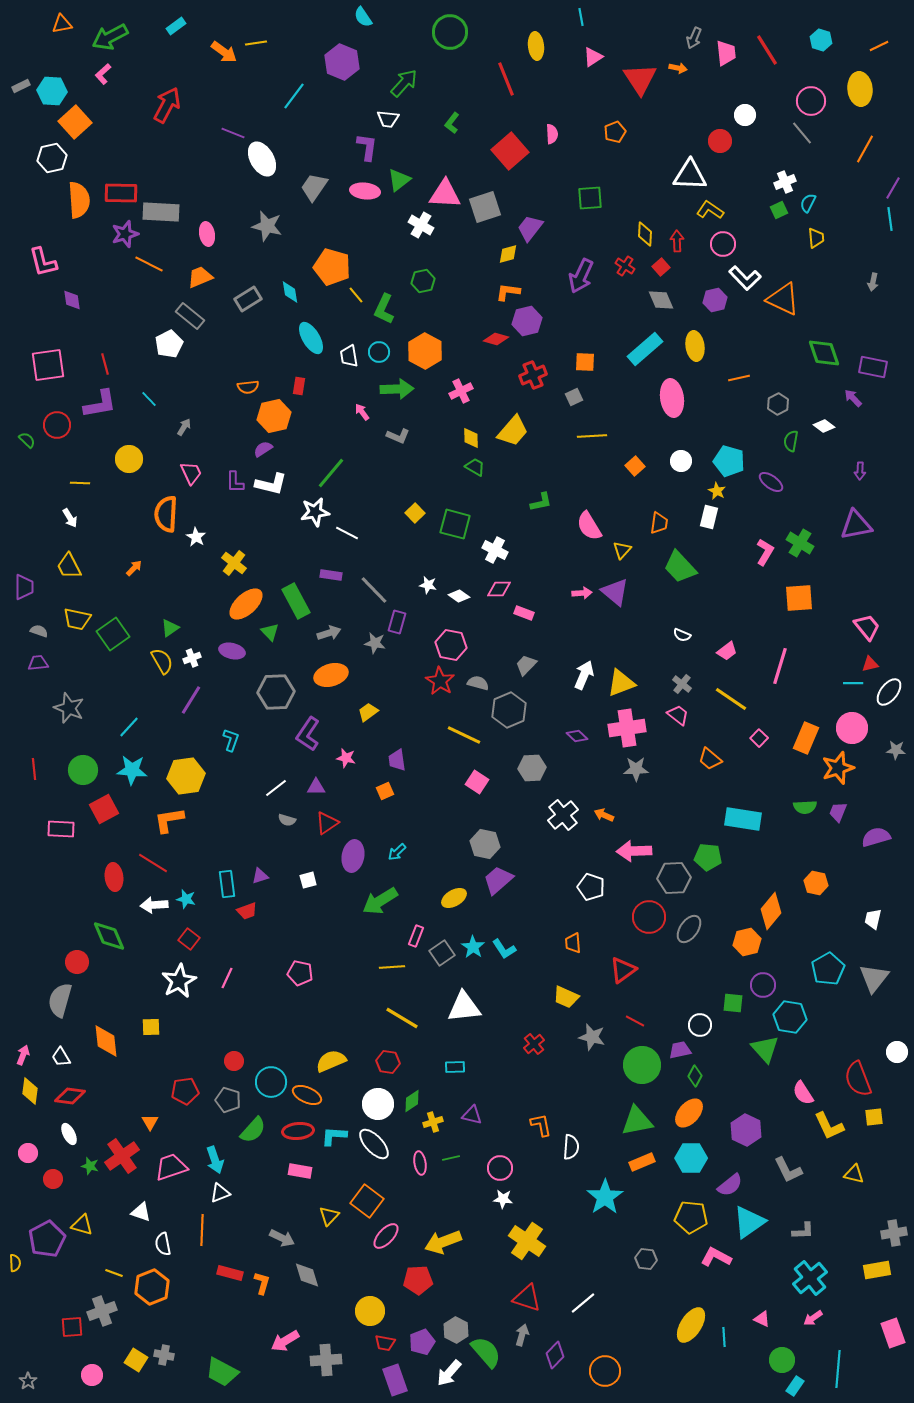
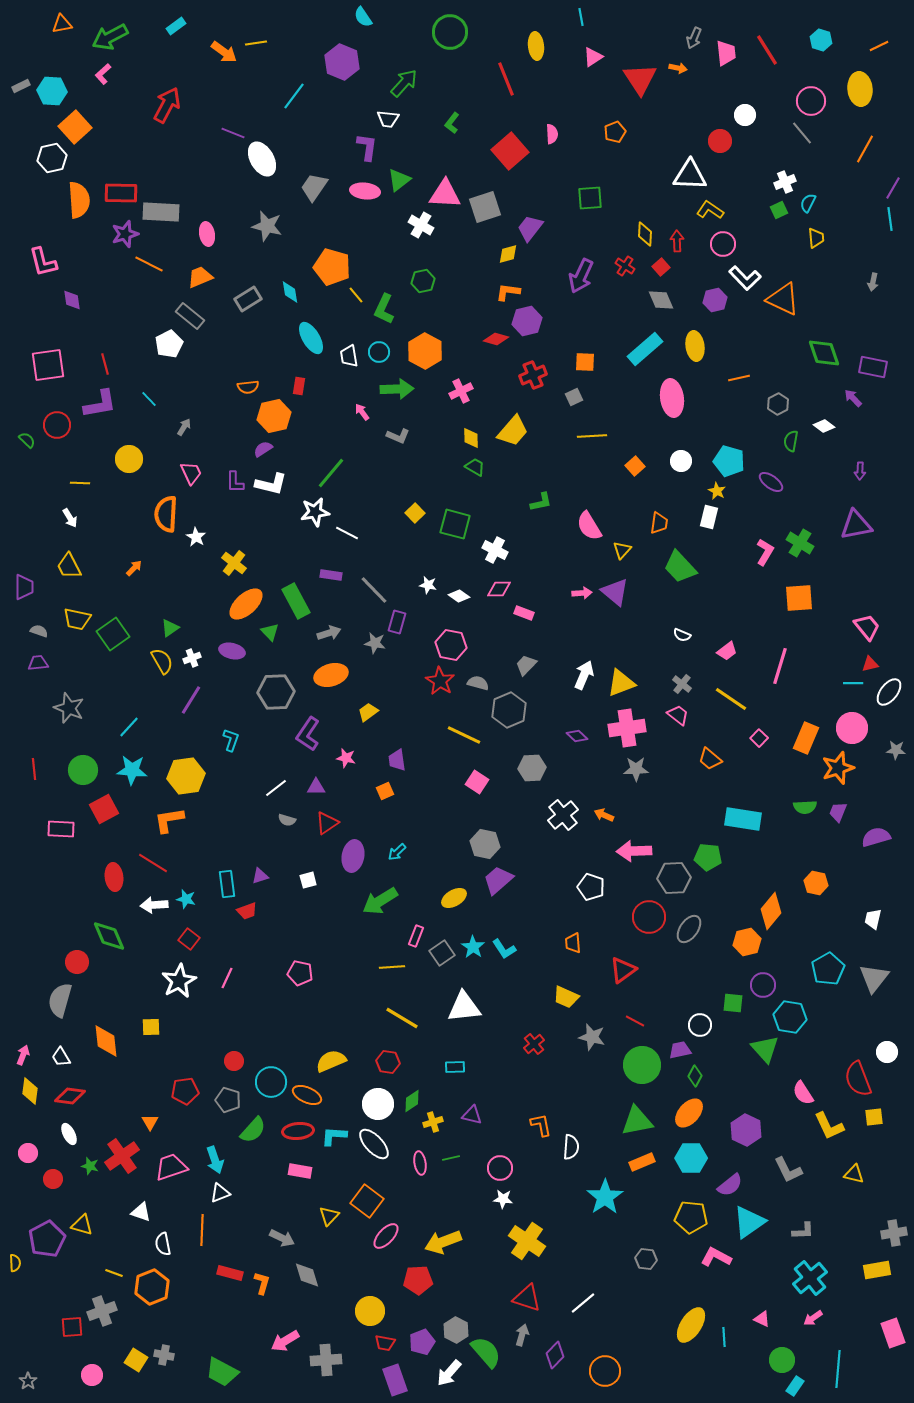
orange square at (75, 122): moved 5 px down
white circle at (897, 1052): moved 10 px left
